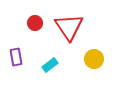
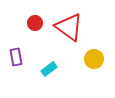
red triangle: rotated 20 degrees counterclockwise
cyan rectangle: moved 1 px left, 4 px down
